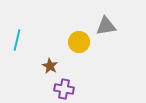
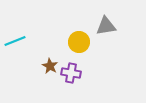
cyan line: moved 2 px left, 1 px down; rotated 55 degrees clockwise
purple cross: moved 7 px right, 16 px up
